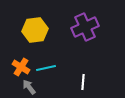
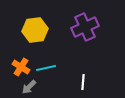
gray arrow: rotated 98 degrees counterclockwise
